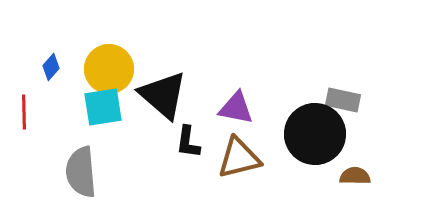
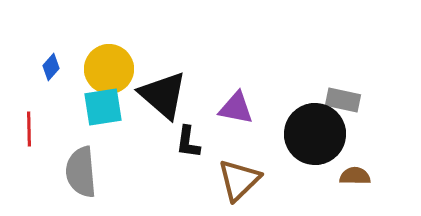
red line: moved 5 px right, 17 px down
brown triangle: moved 22 px down; rotated 30 degrees counterclockwise
